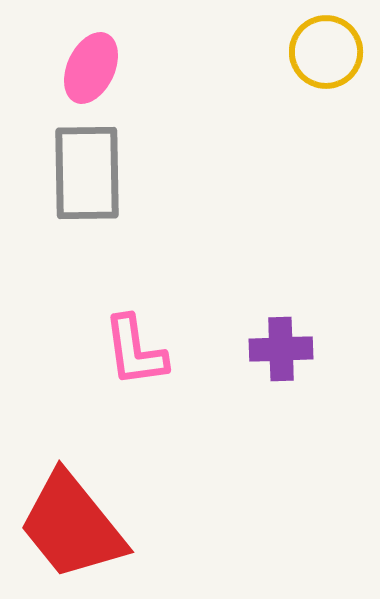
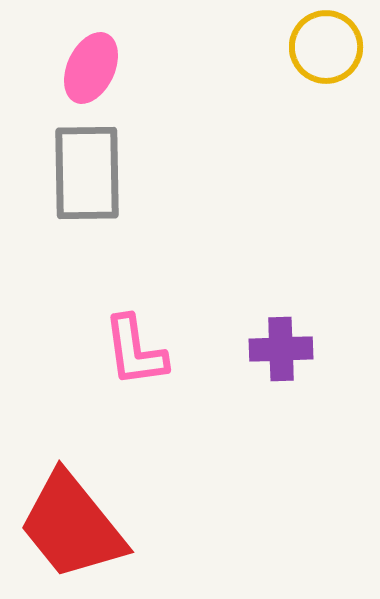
yellow circle: moved 5 px up
